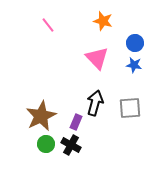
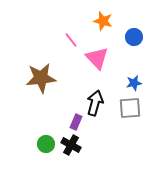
pink line: moved 23 px right, 15 px down
blue circle: moved 1 px left, 6 px up
blue star: moved 18 px down; rotated 21 degrees counterclockwise
brown star: moved 38 px up; rotated 20 degrees clockwise
